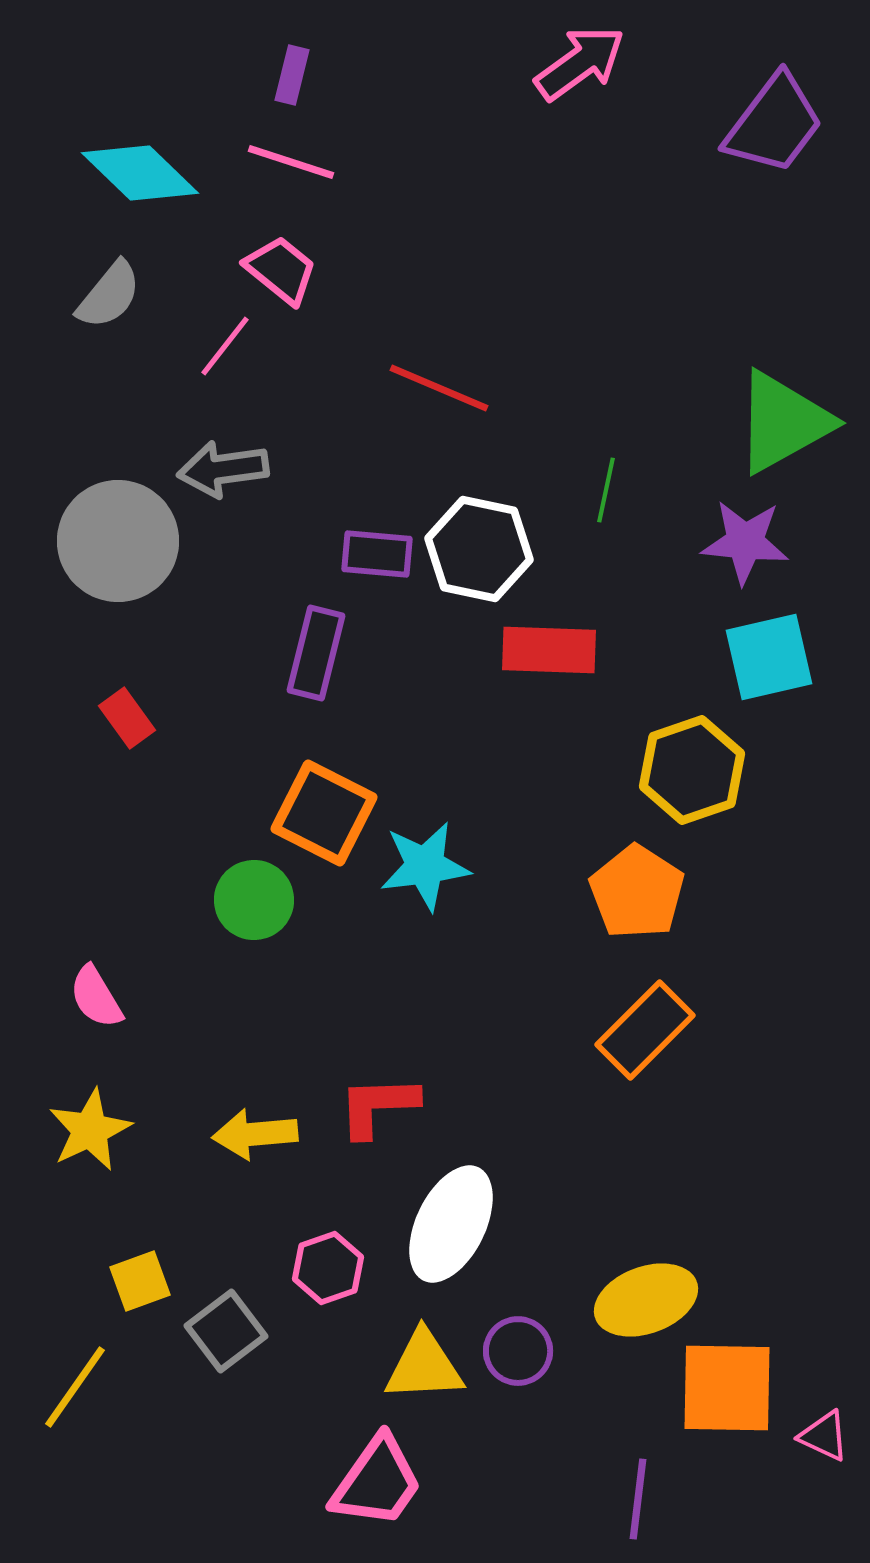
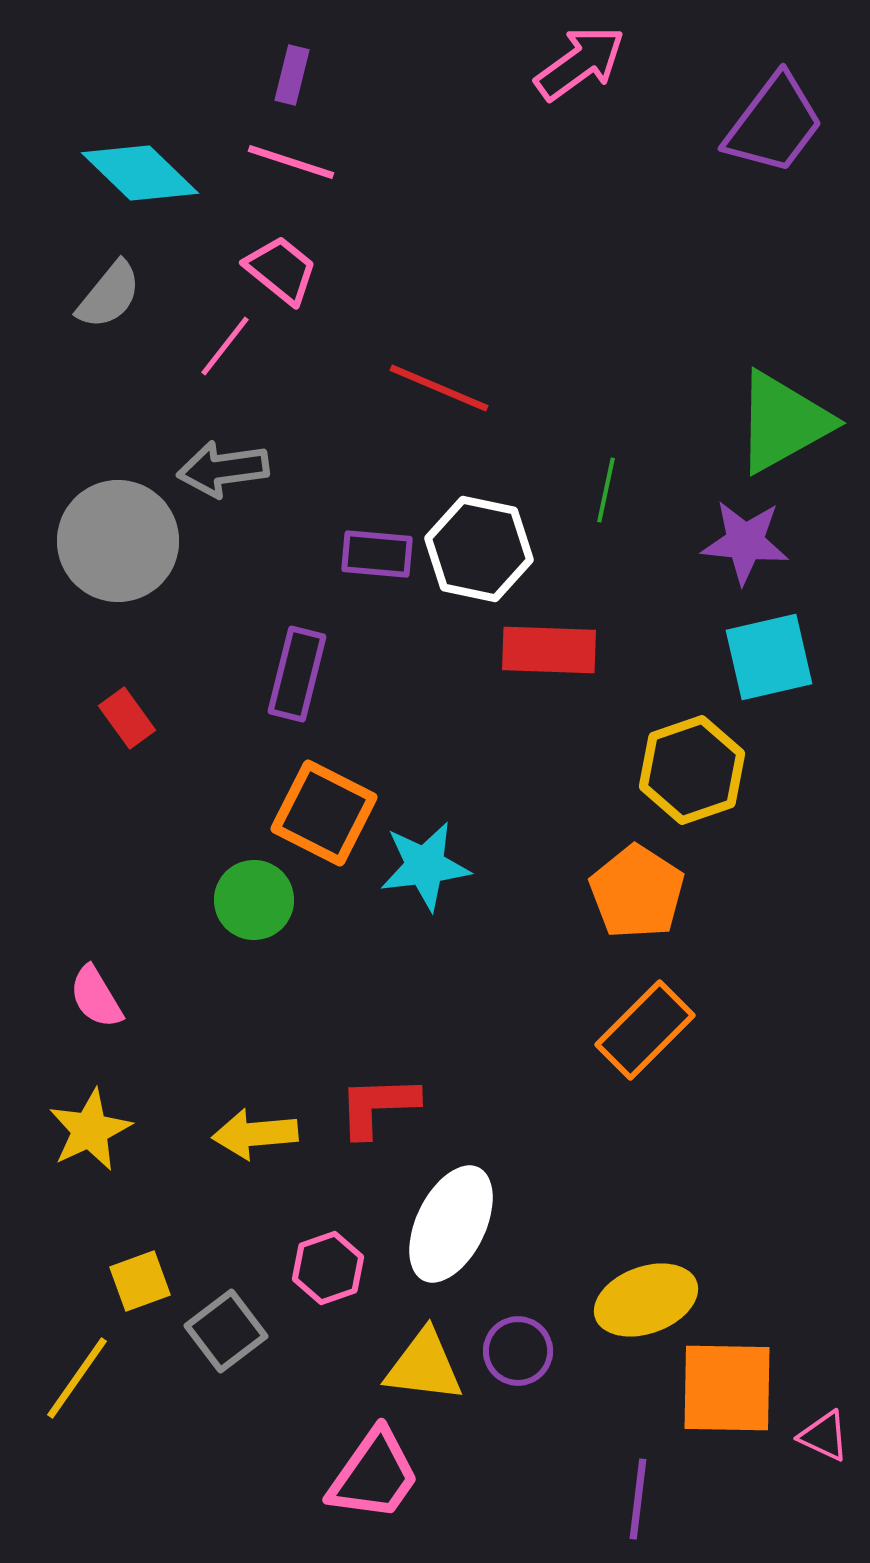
purple rectangle at (316, 653): moved 19 px left, 21 px down
yellow triangle at (424, 1366): rotated 10 degrees clockwise
yellow line at (75, 1387): moved 2 px right, 9 px up
pink trapezoid at (377, 1482): moved 3 px left, 7 px up
